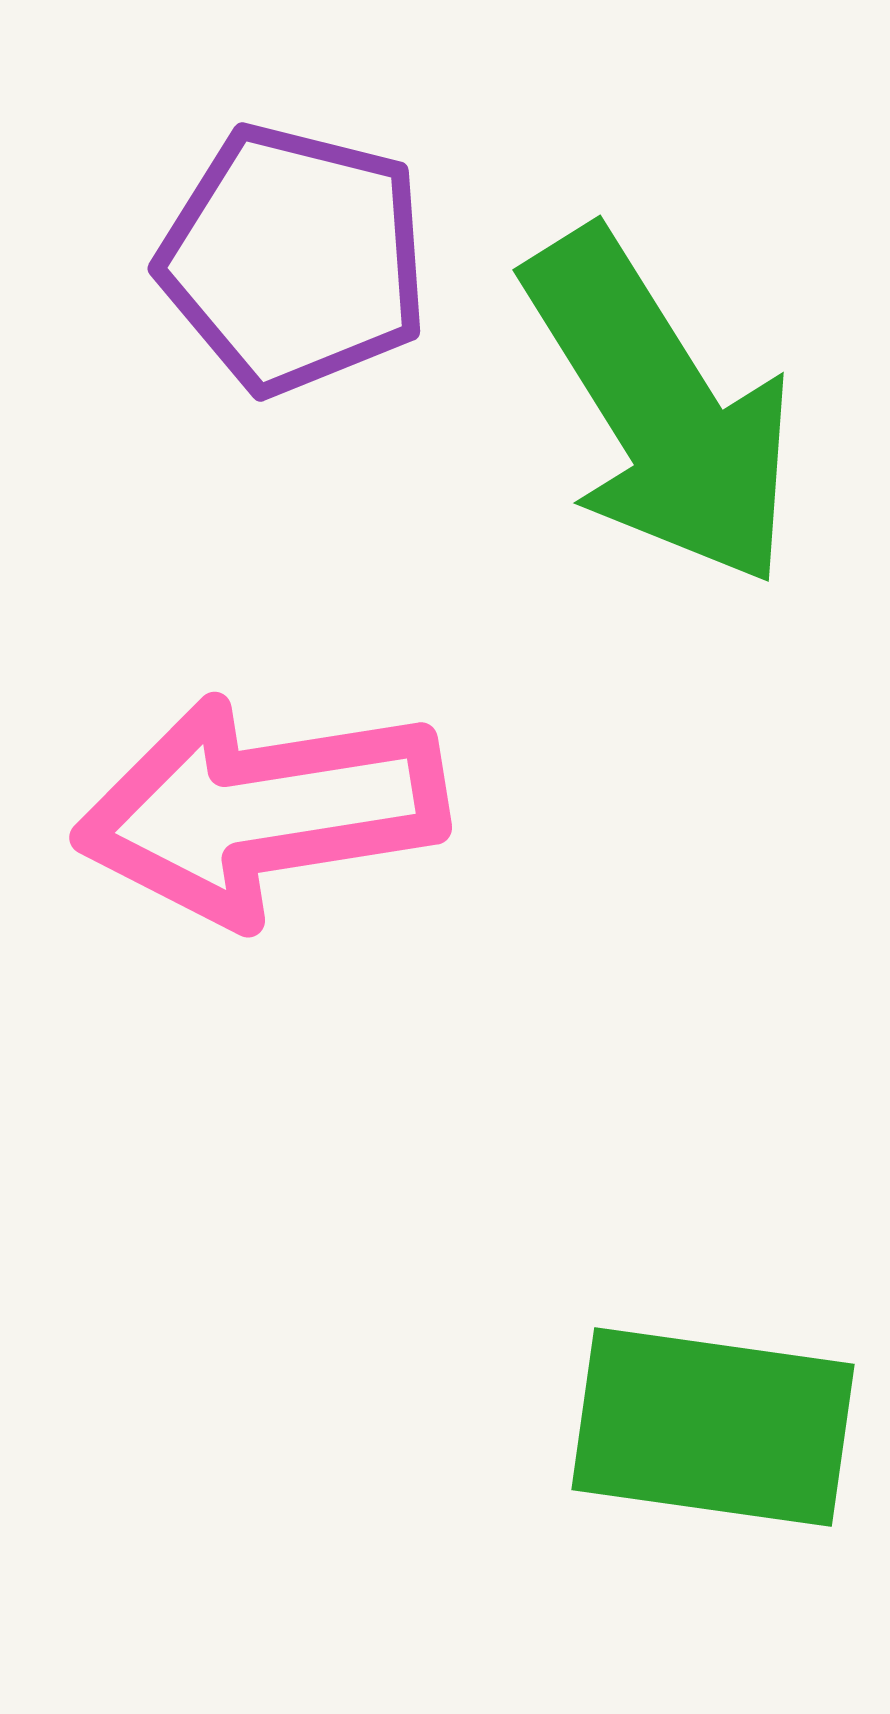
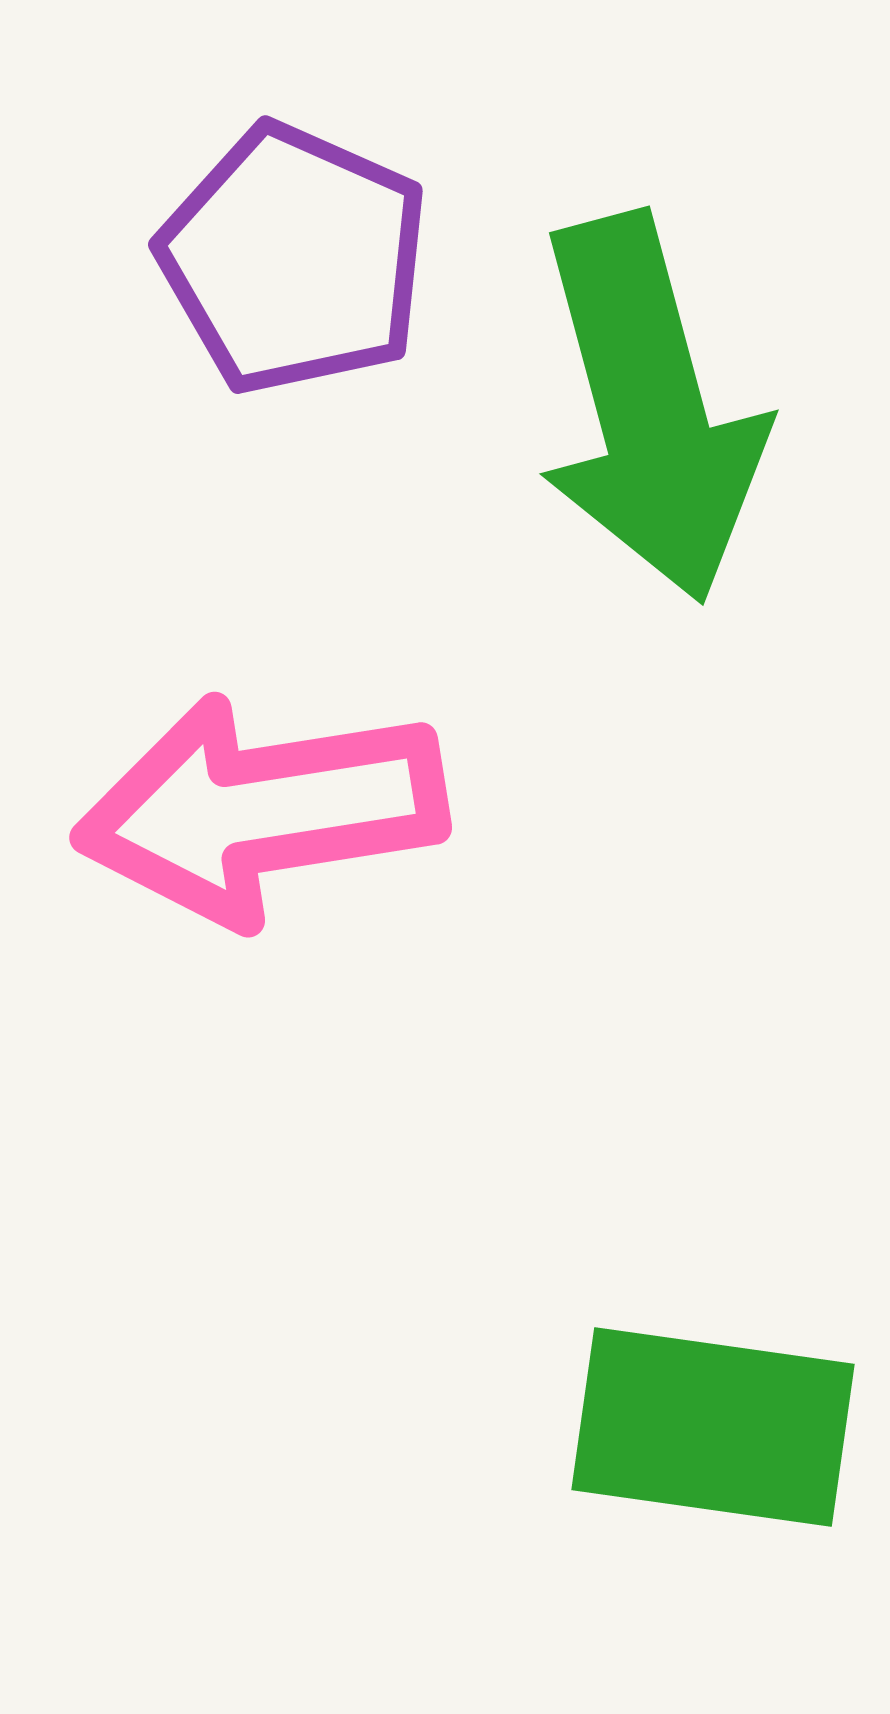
purple pentagon: rotated 10 degrees clockwise
green arrow: moved 10 px left; rotated 17 degrees clockwise
